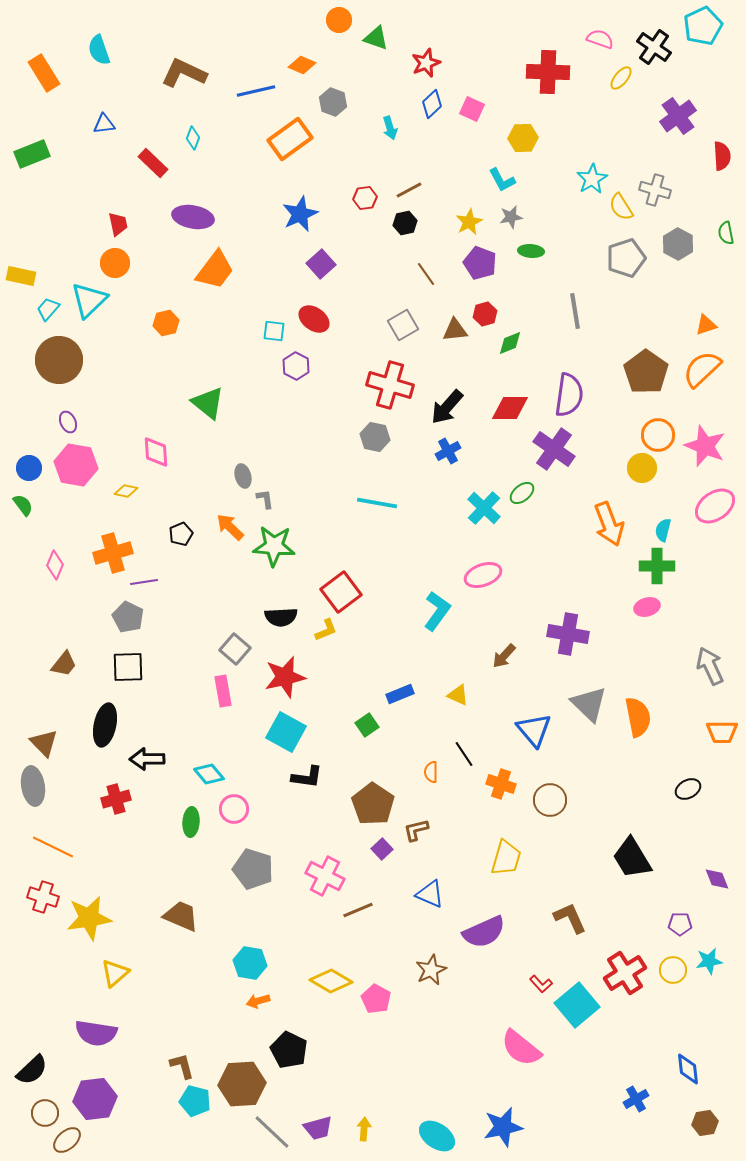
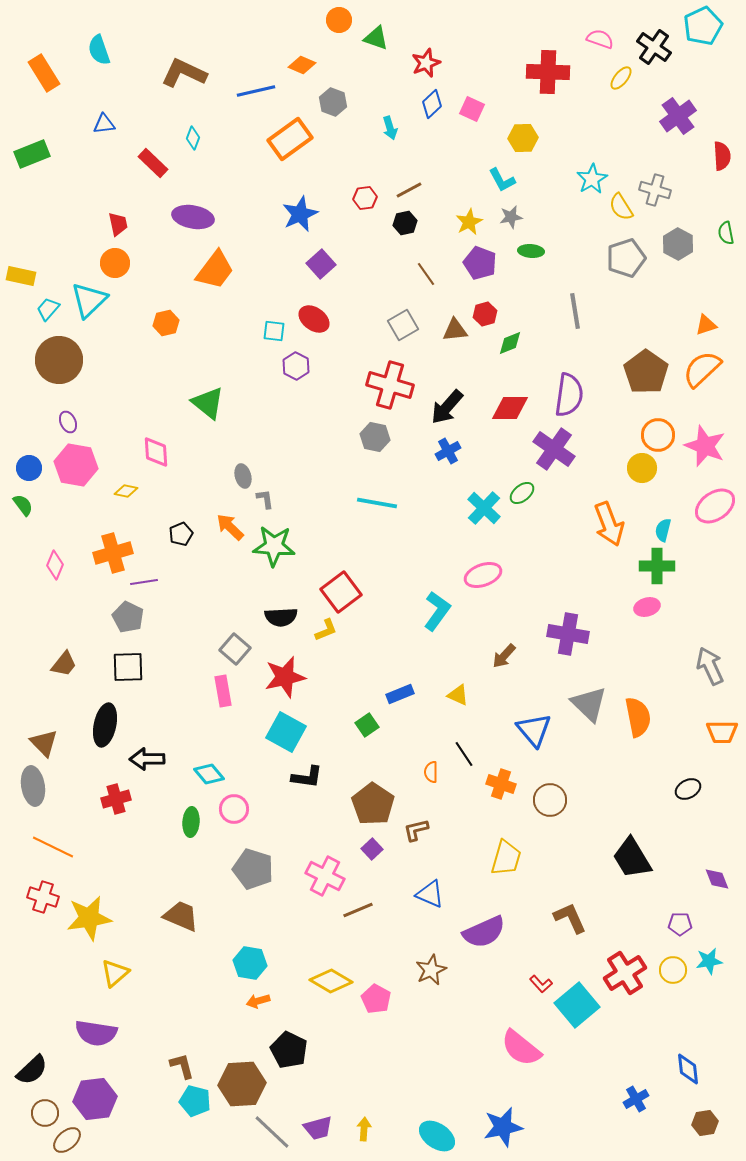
purple square at (382, 849): moved 10 px left
